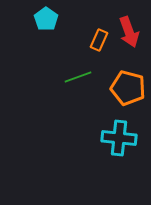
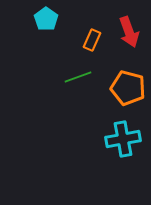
orange rectangle: moved 7 px left
cyan cross: moved 4 px right, 1 px down; rotated 16 degrees counterclockwise
